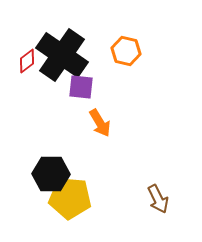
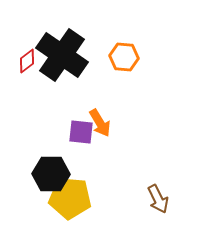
orange hexagon: moved 2 px left, 6 px down; rotated 8 degrees counterclockwise
purple square: moved 45 px down
